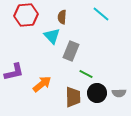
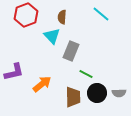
red hexagon: rotated 15 degrees counterclockwise
